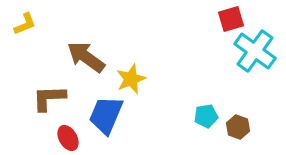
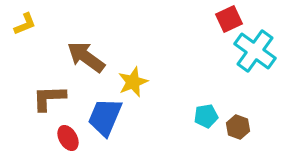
red square: moved 2 px left; rotated 8 degrees counterclockwise
yellow star: moved 2 px right, 3 px down
blue trapezoid: moved 1 px left, 2 px down
